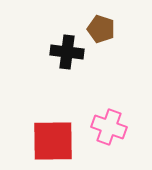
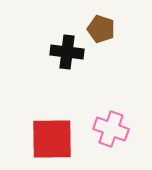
pink cross: moved 2 px right, 2 px down
red square: moved 1 px left, 2 px up
